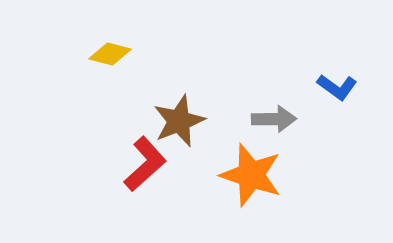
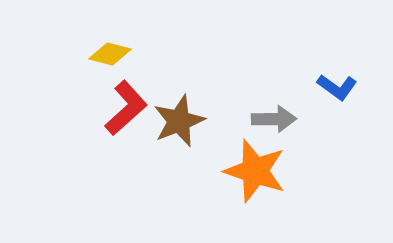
red L-shape: moved 19 px left, 56 px up
orange star: moved 4 px right, 4 px up
